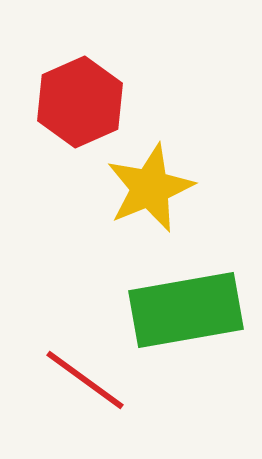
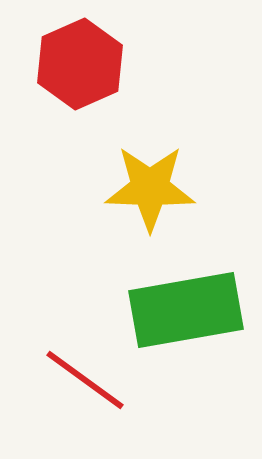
red hexagon: moved 38 px up
yellow star: rotated 24 degrees clockwise
